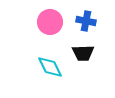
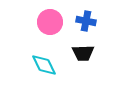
cyan diamond: moved 6 px left, 2 px up
